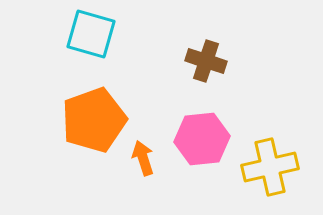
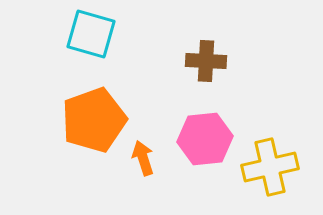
brown cross: rotated 15 degrees counterclockwise
pink hexagon: moved 3 px right
